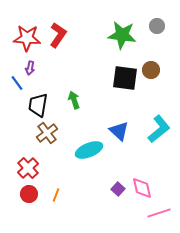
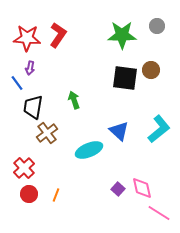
green star: rotated 8 degrees counterclockwise
black trapezoid: moved 5 px left, 2 px down
red cross: moved 4 px left
pink line: rotated 50 degrees clockwise
